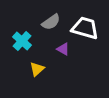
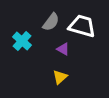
gray semicircle: rotated 18 degrees counterclockwise
white trapezoid: moved 3 px left, 2 px up
yellow triangle: moved 23 px right, 8 px down
